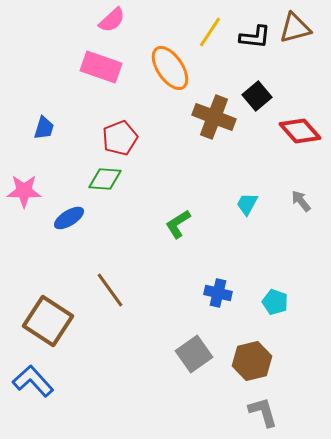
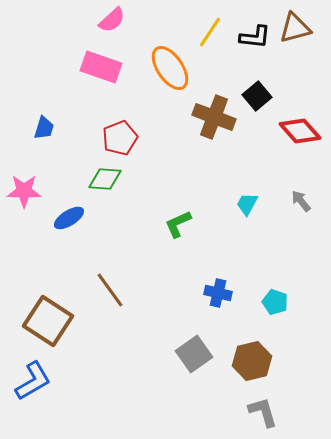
green L-shape: rotated 8 degrees clockwise
blue L-shape: rotated 102 degrees clockwise
